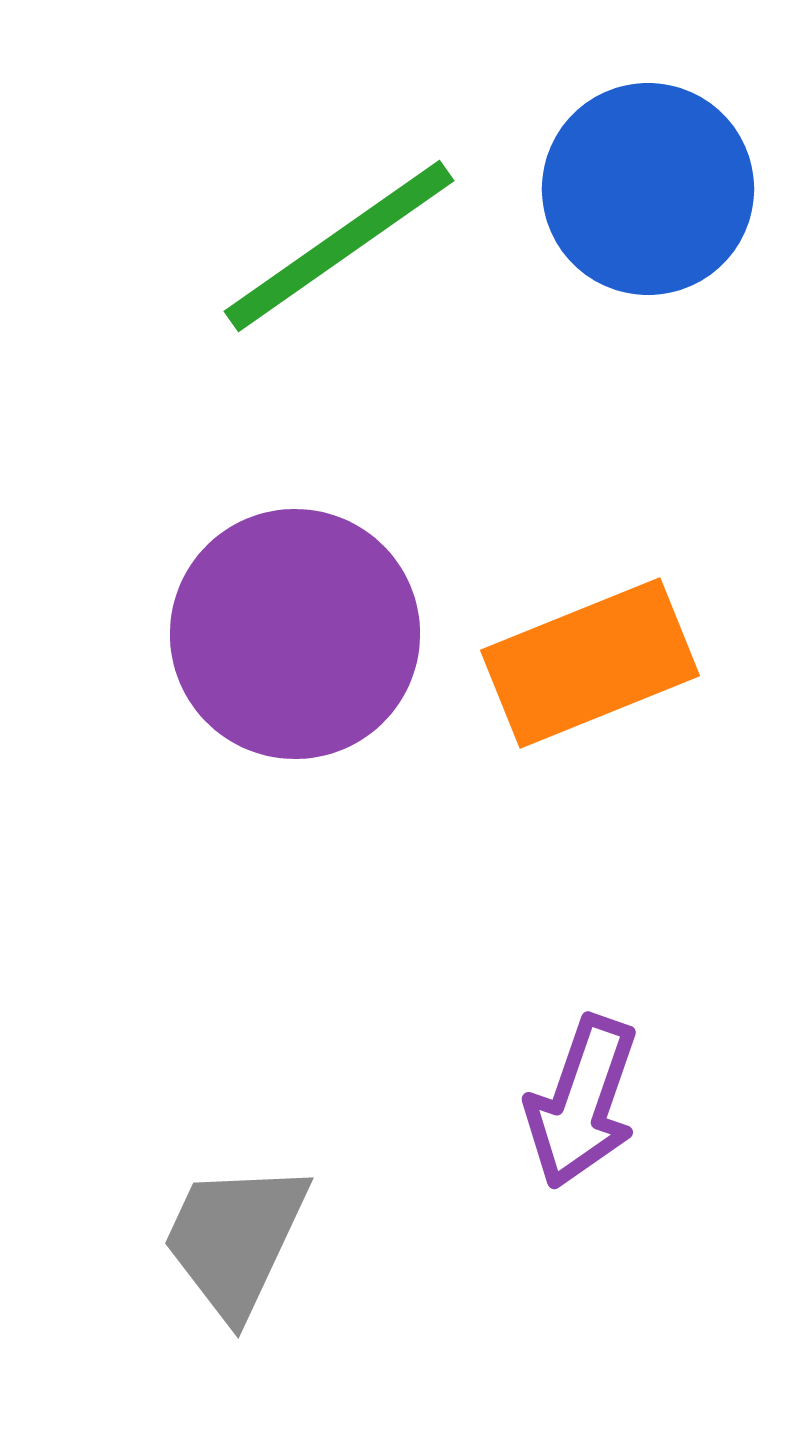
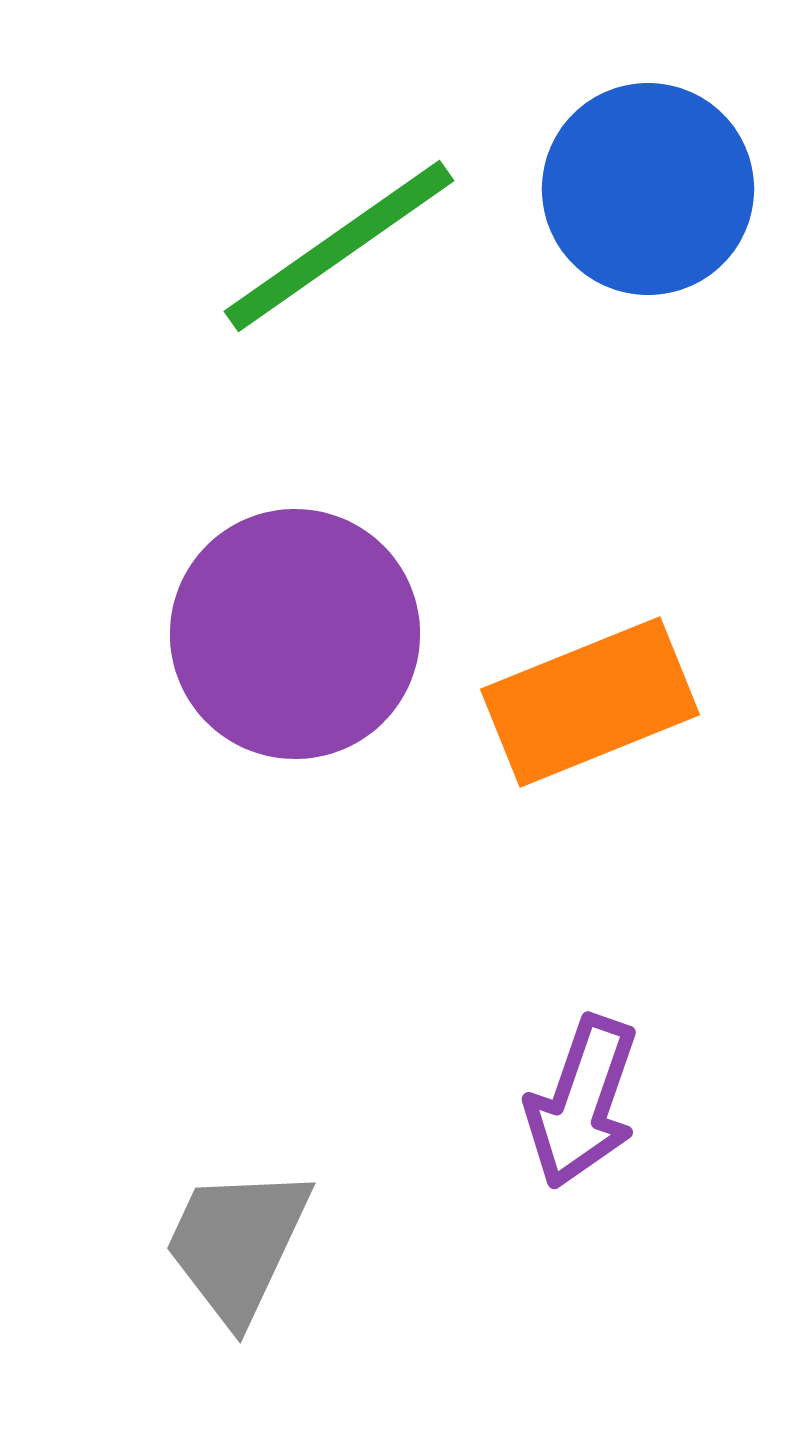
orange rectangle: moved 39 px down
gray trapezoid: moved 2 px right, 5 px down
